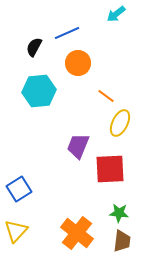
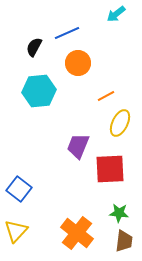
orange line: rotated 66 degrees counterclockwise
blue square: rotated 20 degrees counterclockwise
brown trapezoid: moved 2 px right
